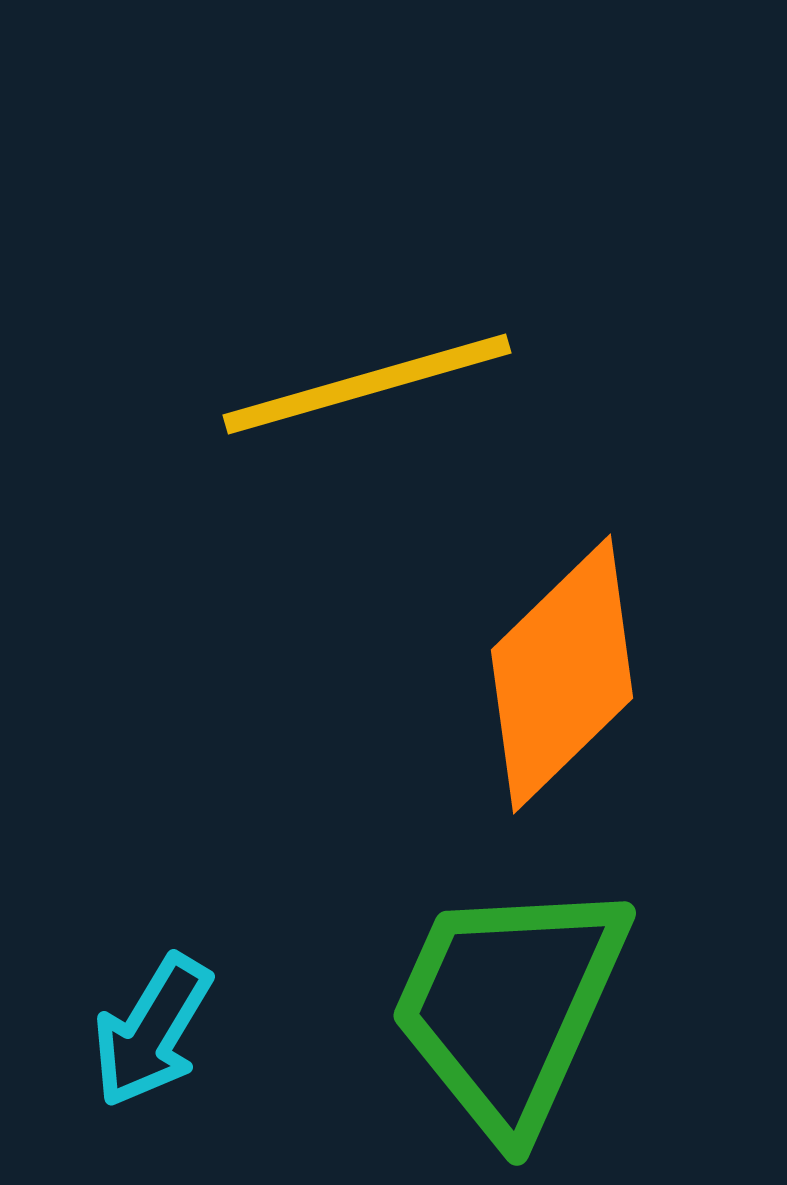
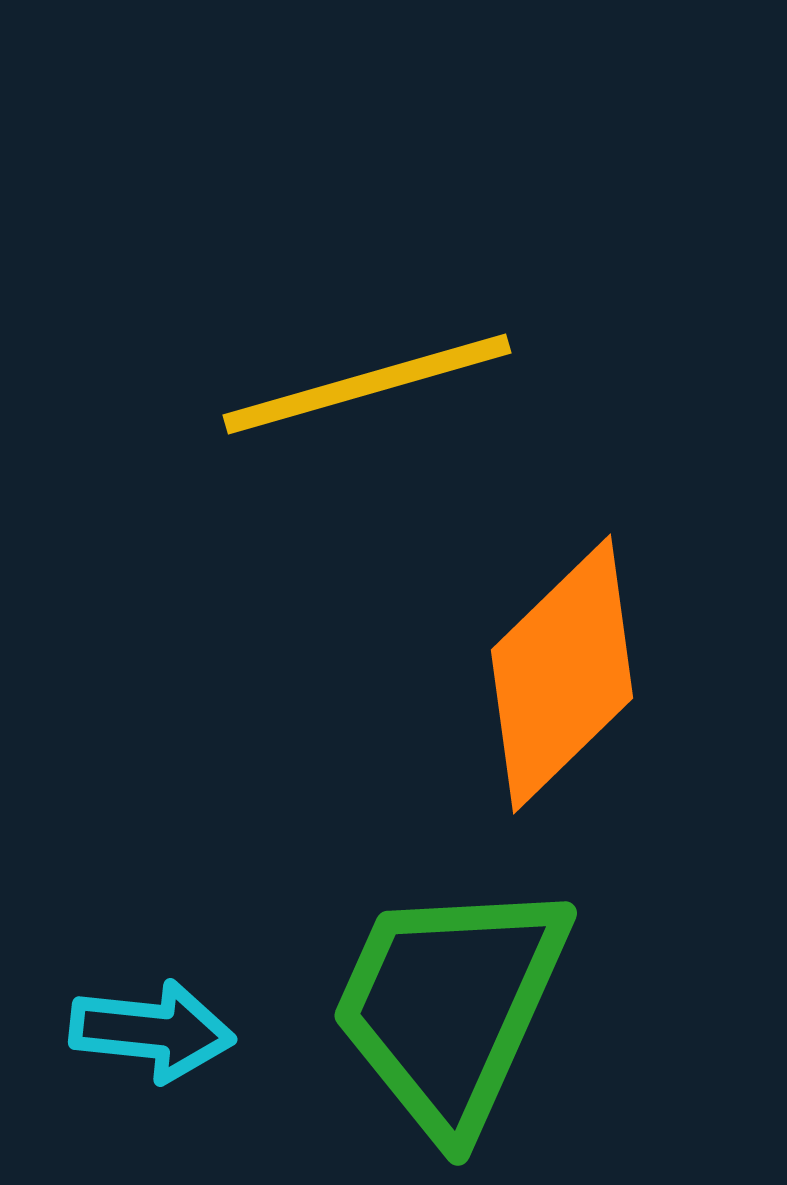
green trapezoid: moved 59 px left
cyan arrow: rotated 115 degrees counterclockwise
